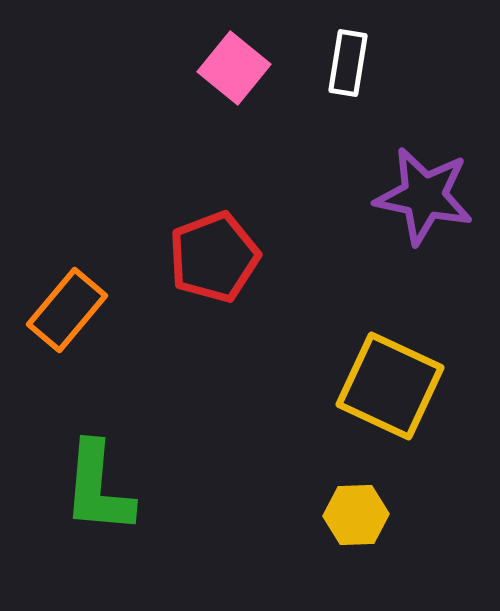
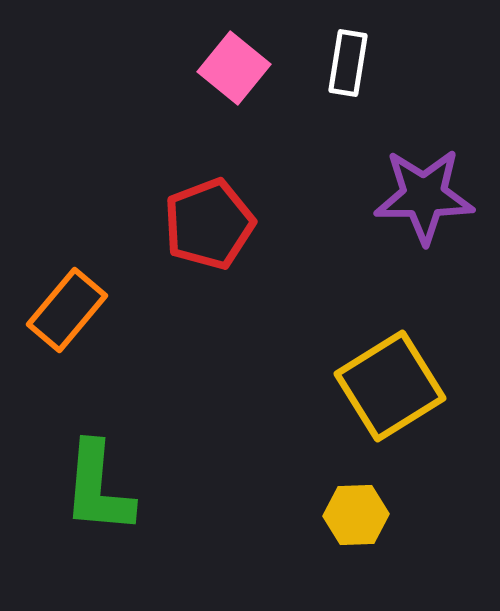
purple star: rotated 12 degrees counterclockwise
red pentagon: moved 5 px left, 33 px up
yellow square: rotated 33 degrees clockwise
